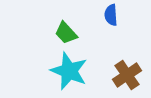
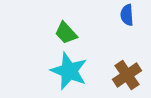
blue semicircle: moved 16 px right
